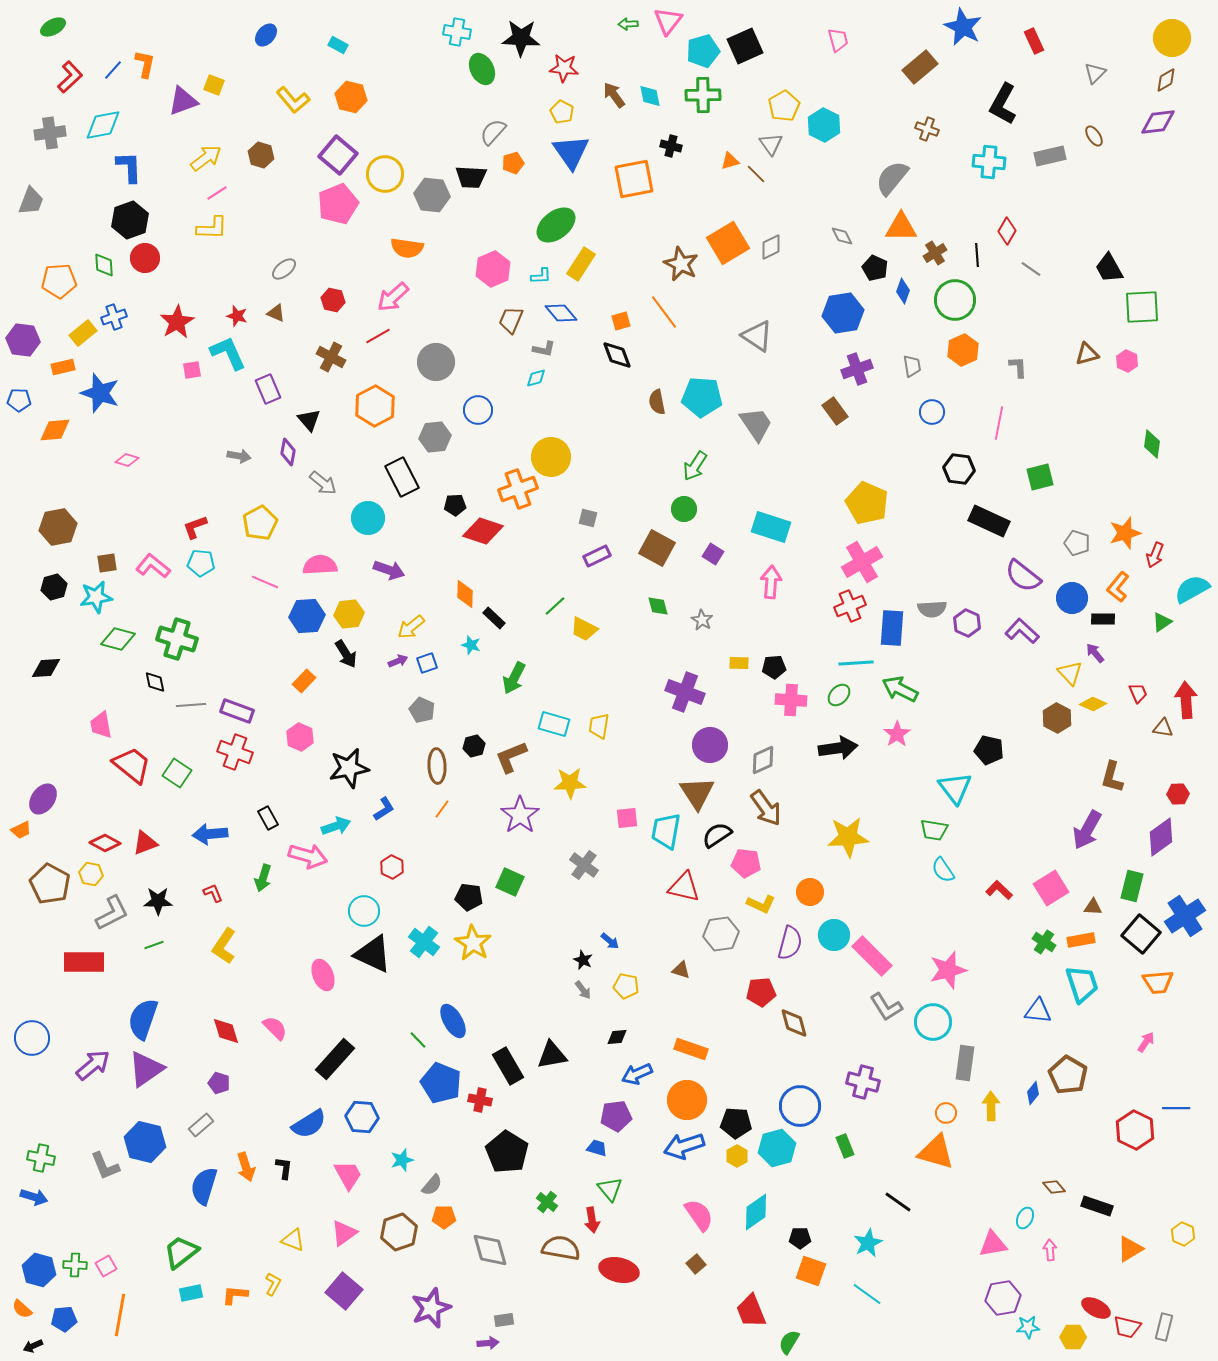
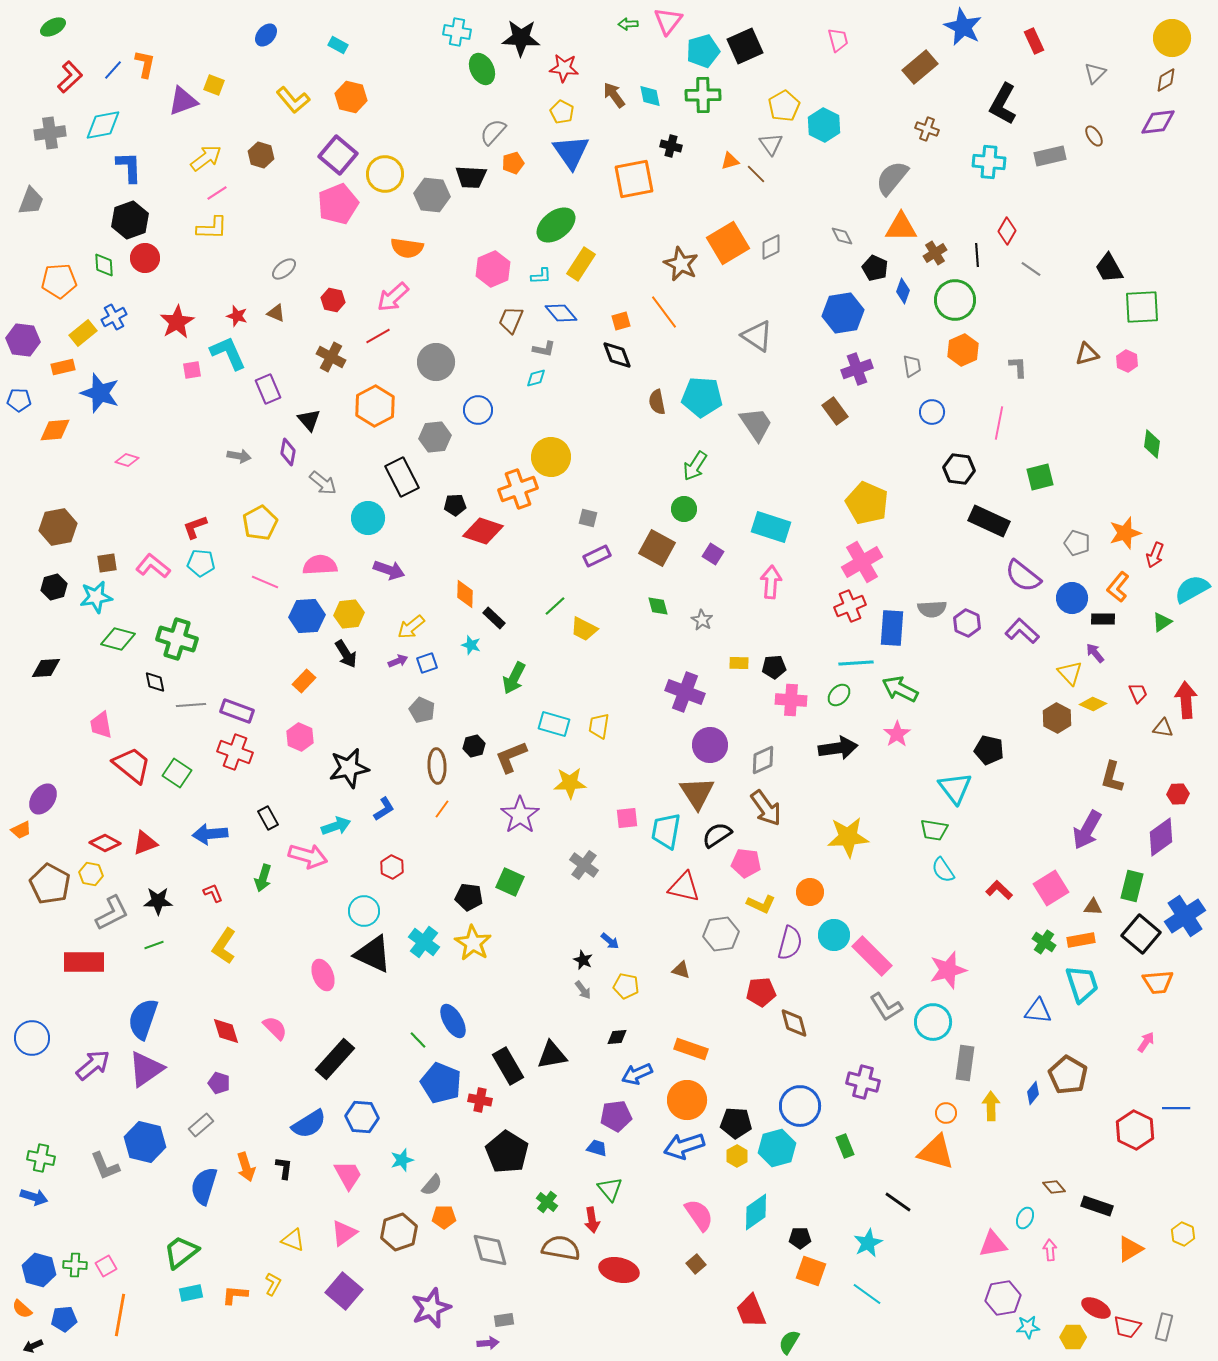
blue cross at (114, 317): rotated 10 degrees counterclockwise
